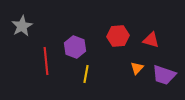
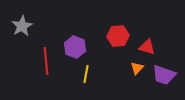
red triangle: moved 4 px left, 7 px down
